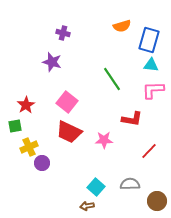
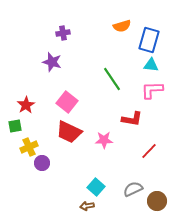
purple cross: rotated 24 degrees counterclockwise
pink L-shape: moved 1 px left
gray semicircle: moved 3 px right, 5 px down; rotated 24 degrees counterclockwise
